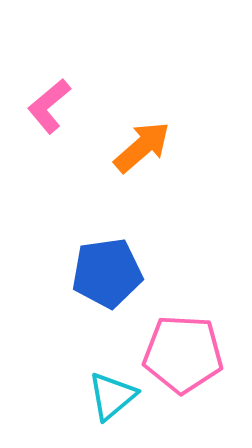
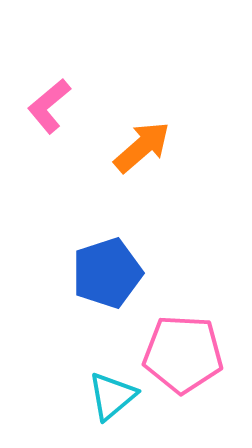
blue pentagon: rotated 10 degrees counterclockwise
